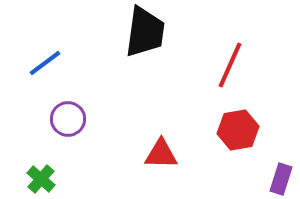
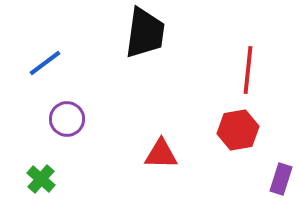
black trapezoid: moved 1 px down
red line: moved 18 px right, 5 px down; rotated 18 degrees counterclockwise
purple circle: moved 1 px left
